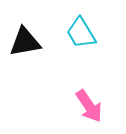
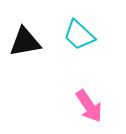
cyan trapezoid: moved 2 px left, 2 px down; rotated 16 degrees counterclockwise
